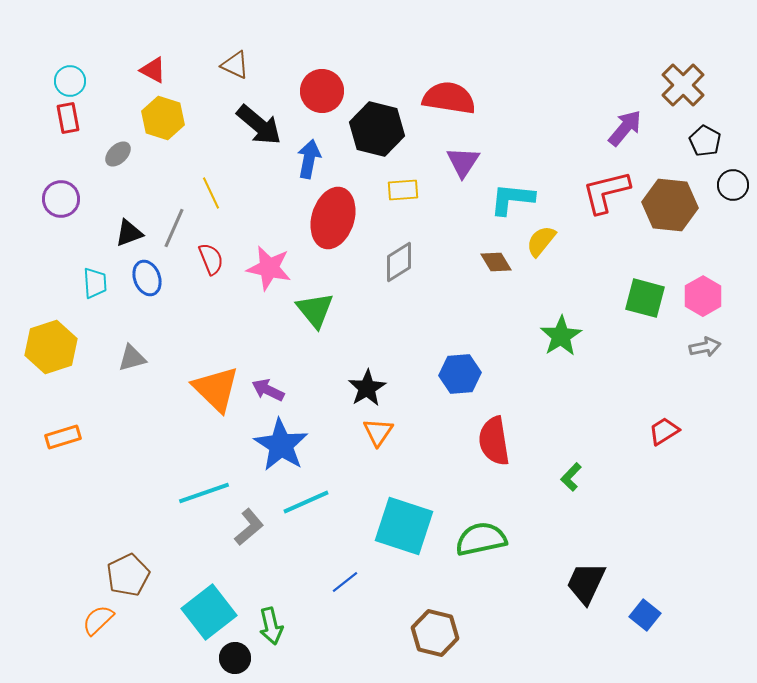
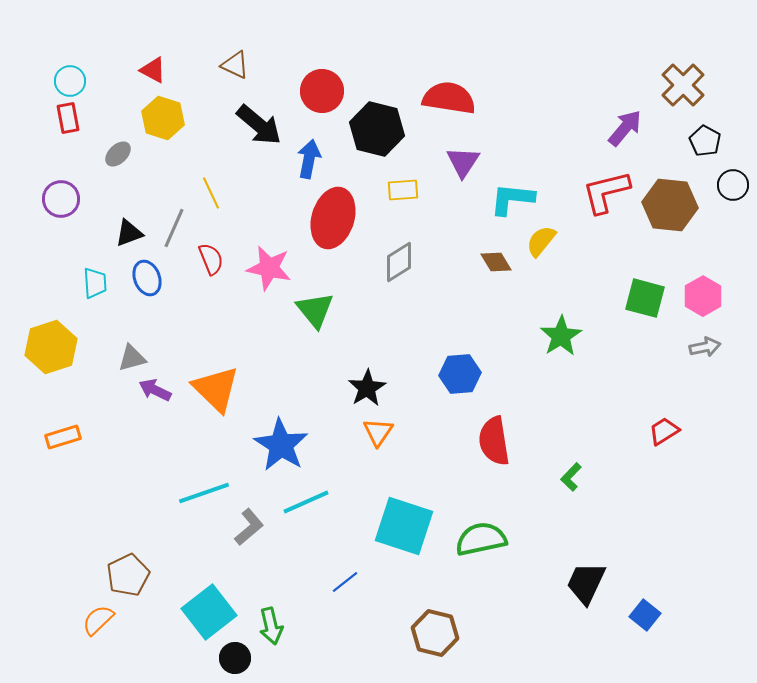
purple arrow at (268, 390): moved 113 px left
